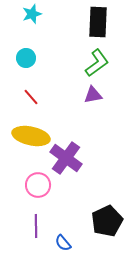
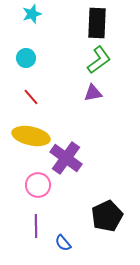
black rectangle: moved 1 px left, 1 px down
green L-shape: moved 2 px right, 3 px up
purple triangle: moved 2 px up
black pentagon: moved 5 px up
